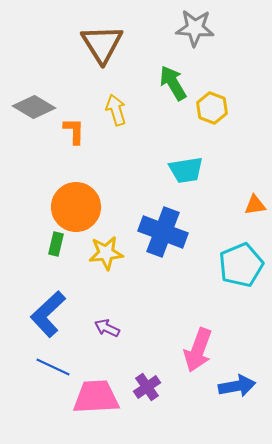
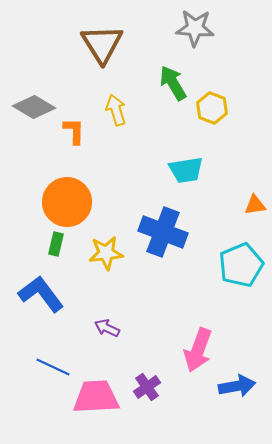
orange circle: moved 9 px left, 5 px up
blue L-shape: moved 7 px left, 20 px up; rotated 96 degrees clockwise
